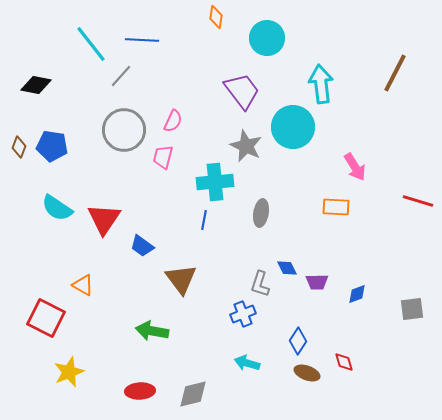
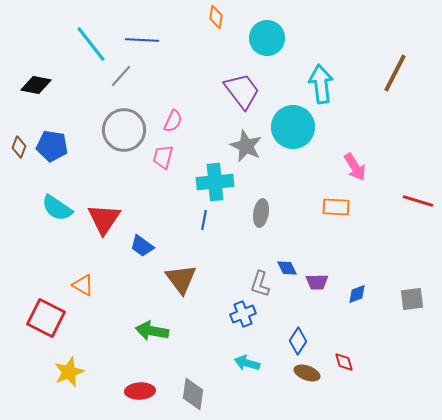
gray square at (412, 309): moved 10 px up
gray diamond at (193, 394): rotated 68 degrees counterclockwise
